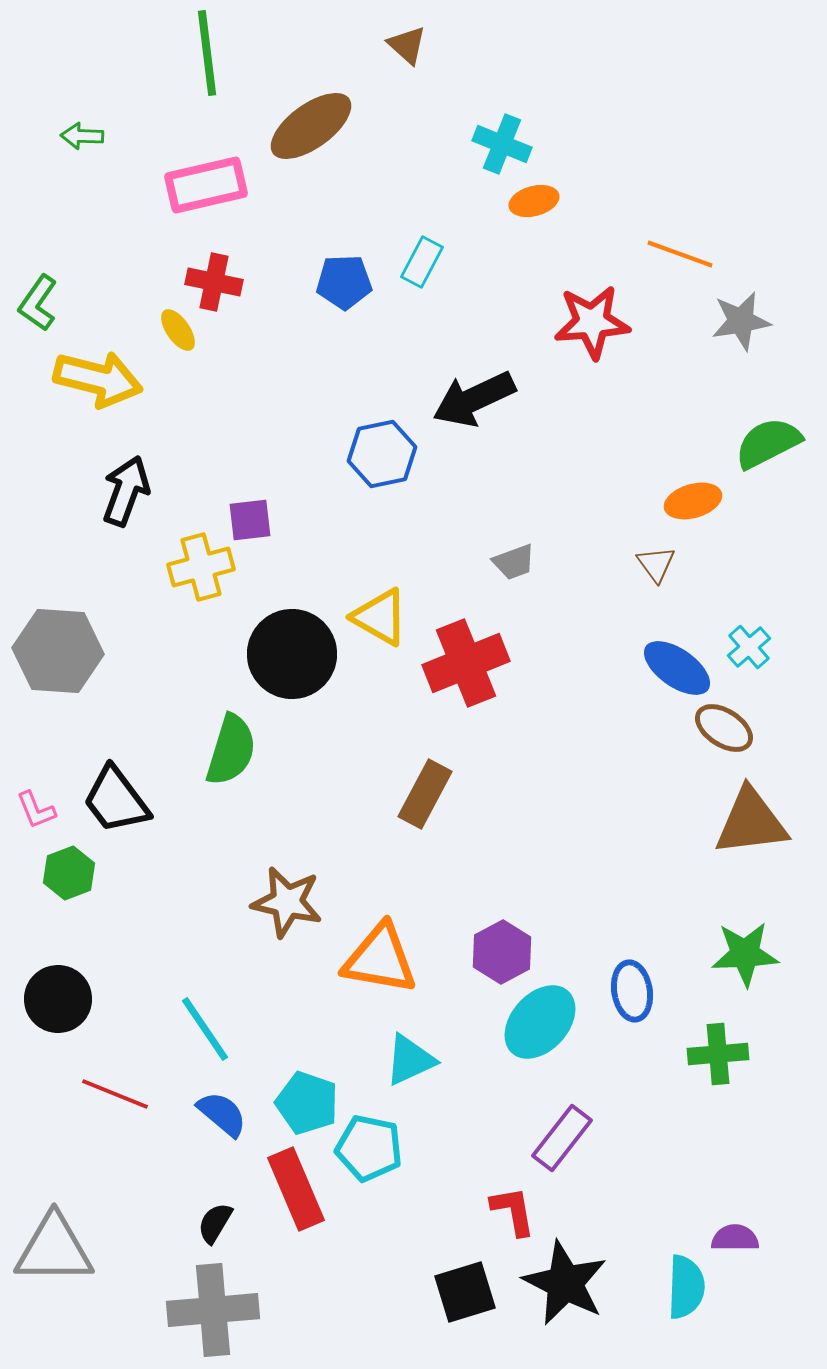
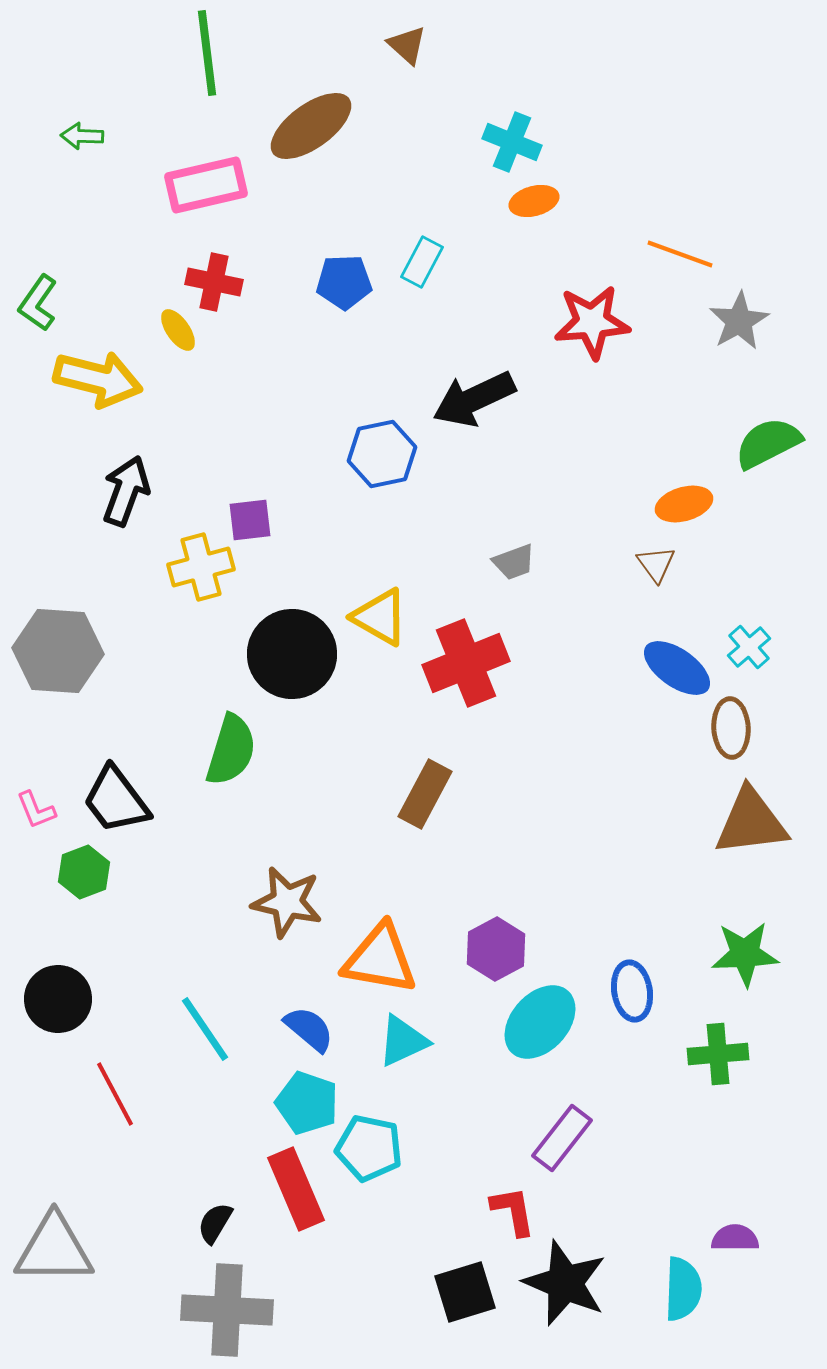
cyan cross at (502, 144): moved 10 px right, 2 px up
gray star at (741, 321): moved 2 px left; rotated 20 degrees counterclockwise
orange ellipse at (693, 501): moved 9 px left, 3 px down
brown ellipse at (724, 728): moved 7 px right; rotated 54 degrees clockwise
green hexagon at (69, 873): moved 15 px right, 1 px up
purple hexagon at (502, 952): moved 6 px left, 3 px up
cyan triangle at (410, 1060): moved 7 px left, 19 px up
red line at (115, 1094): rotated 40 degrees clockwise
blue semicircle at (222, 1114): moved 87 px right, 85 px up
black star at (565, 1283): rotated 4 degrees counterclockwise
cyan semicircle at (686, 1287): moved 3 px left, 2 px down
gray cross at (213, 1310): moved 14 px right; rotated 8 degrees clockwise
